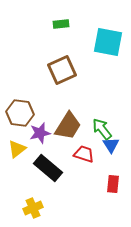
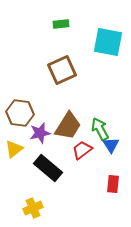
green arrow: moved 2 px left; rotated 10 degrees clockwise
yellow triangle: moved 3 px left
red trapezoid: moved 2 px left, 4 px up; rotated 55 degrees counterclockwise
